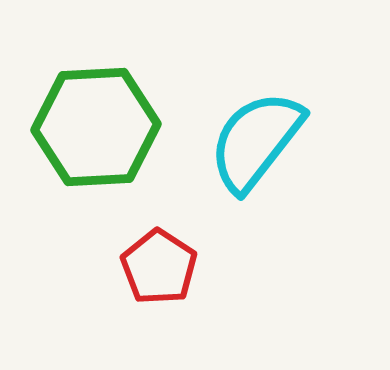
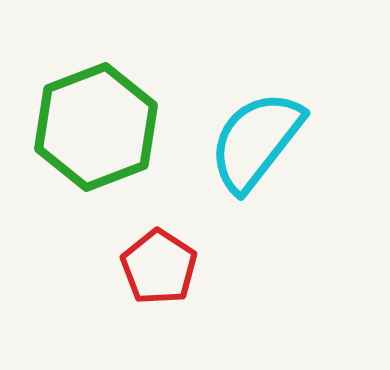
green hexagon: rotated 18 degrees counterclockwise
